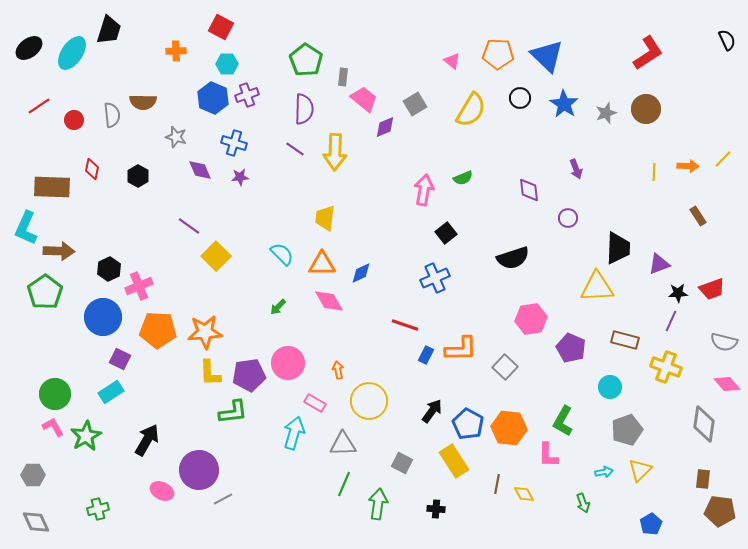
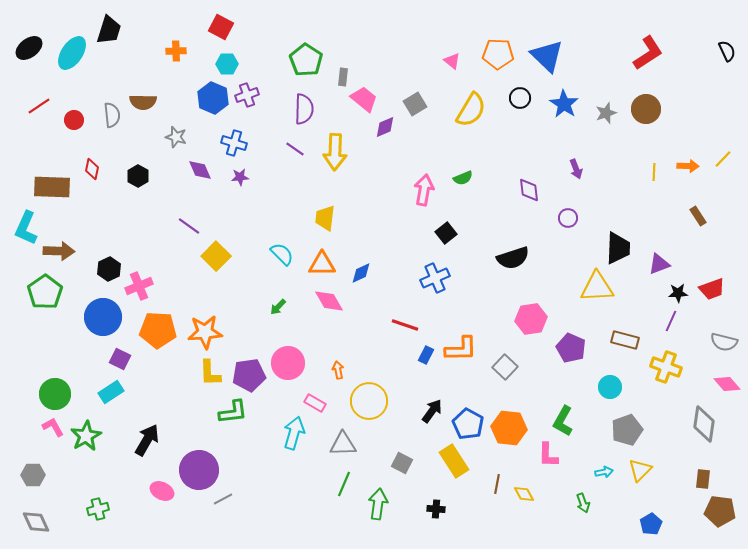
black semicircle at (727, 40): moved 11 px down
